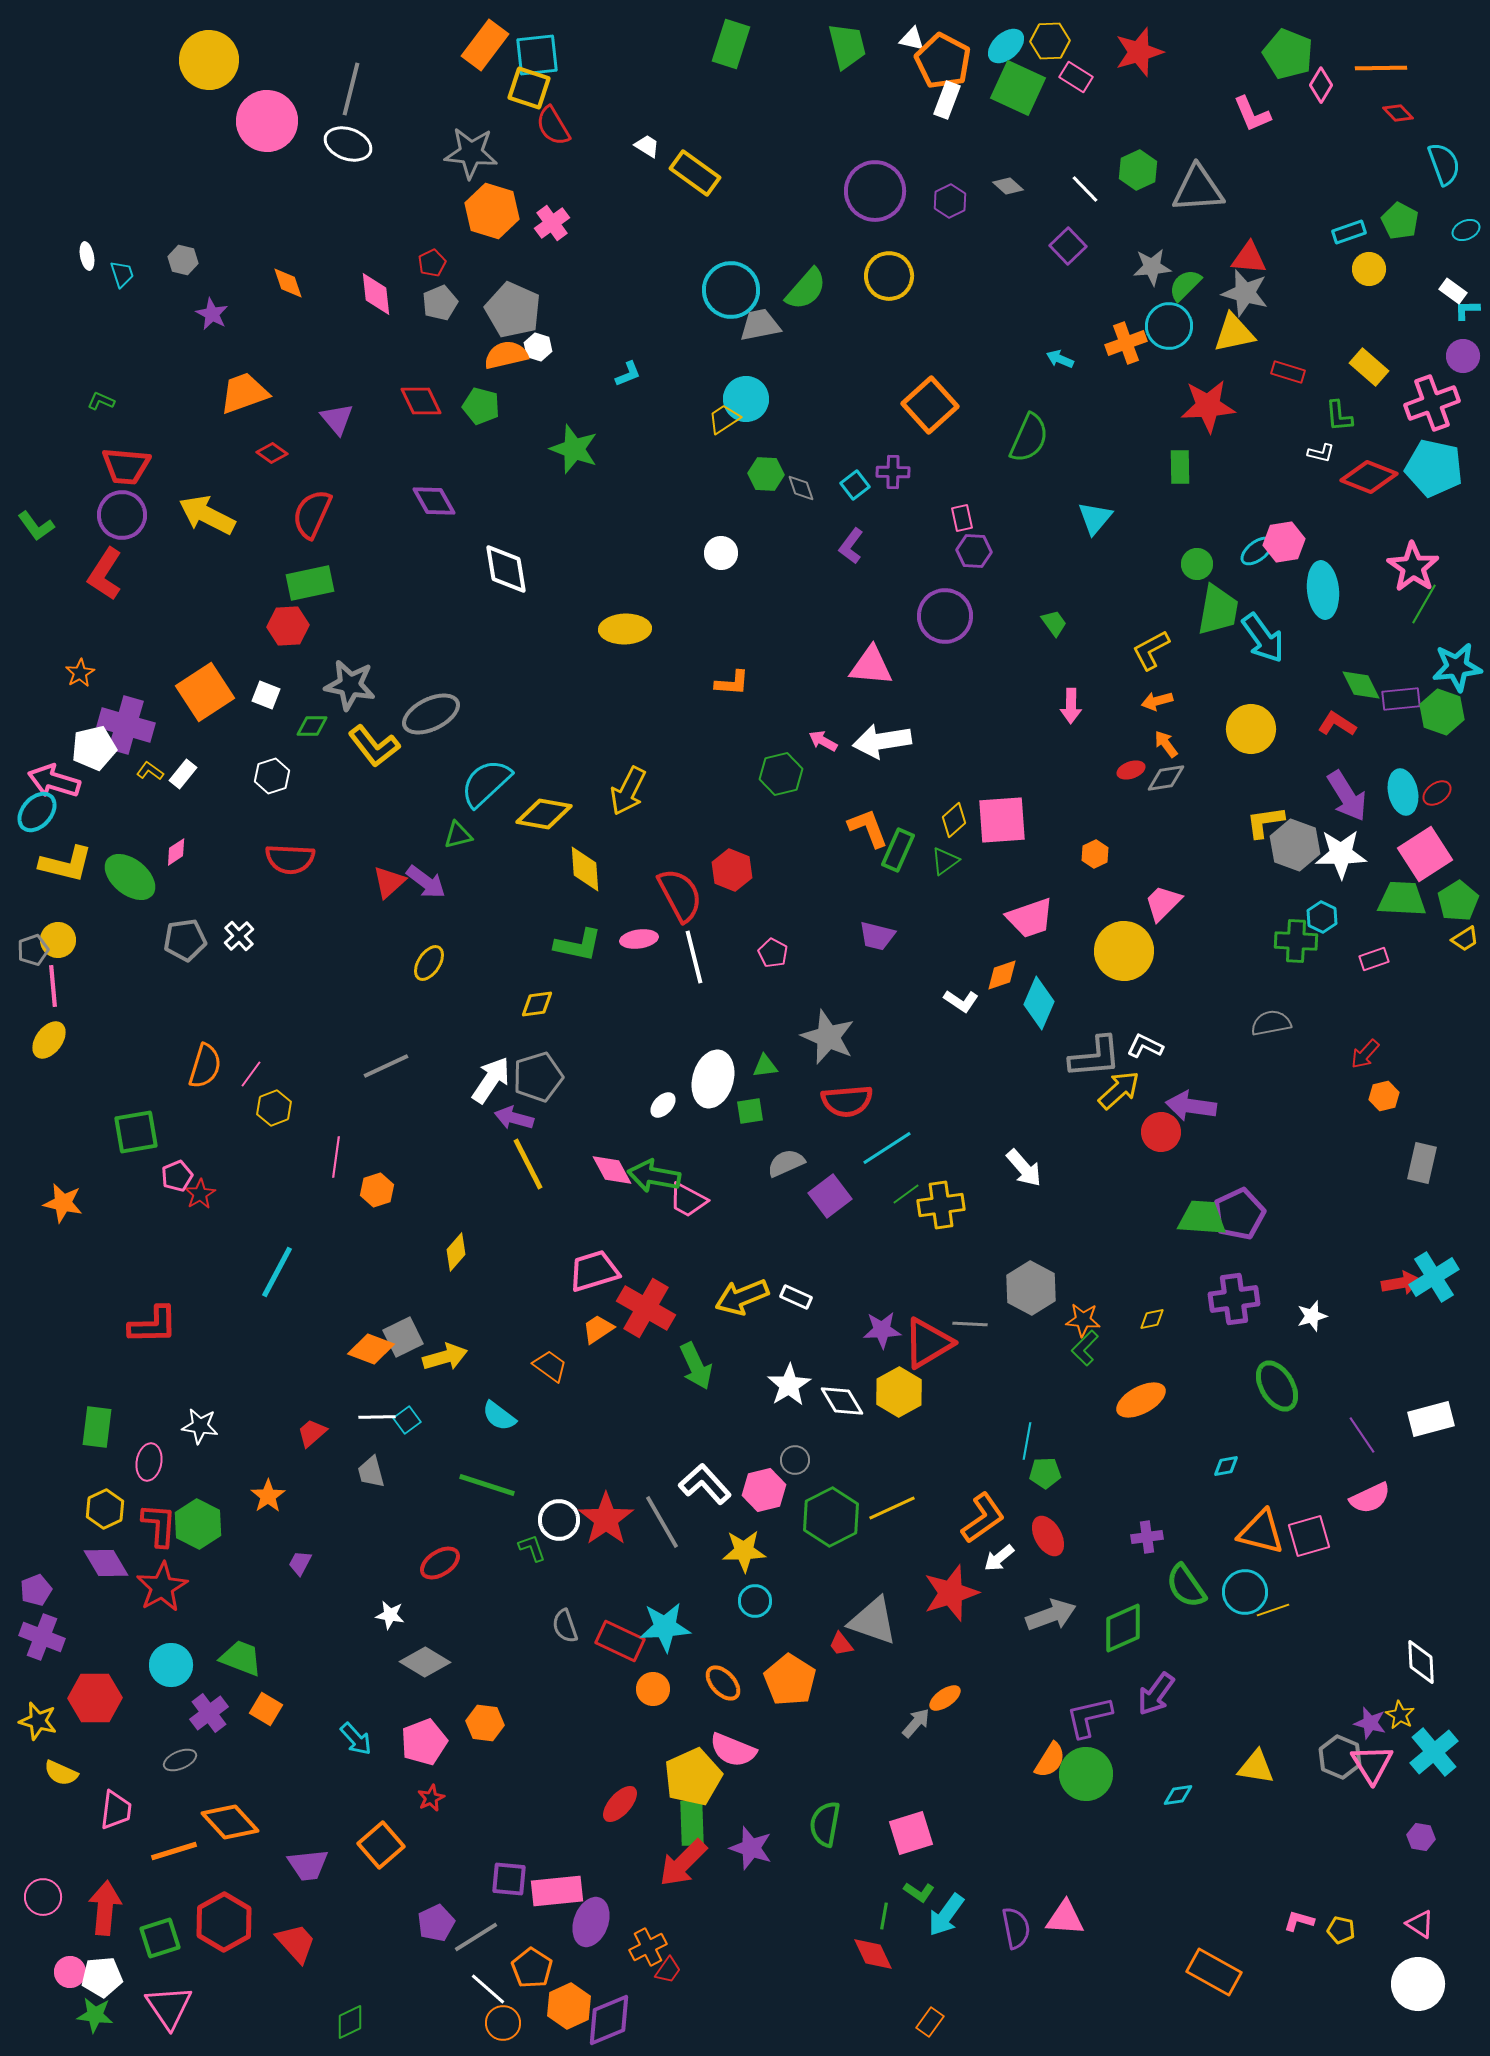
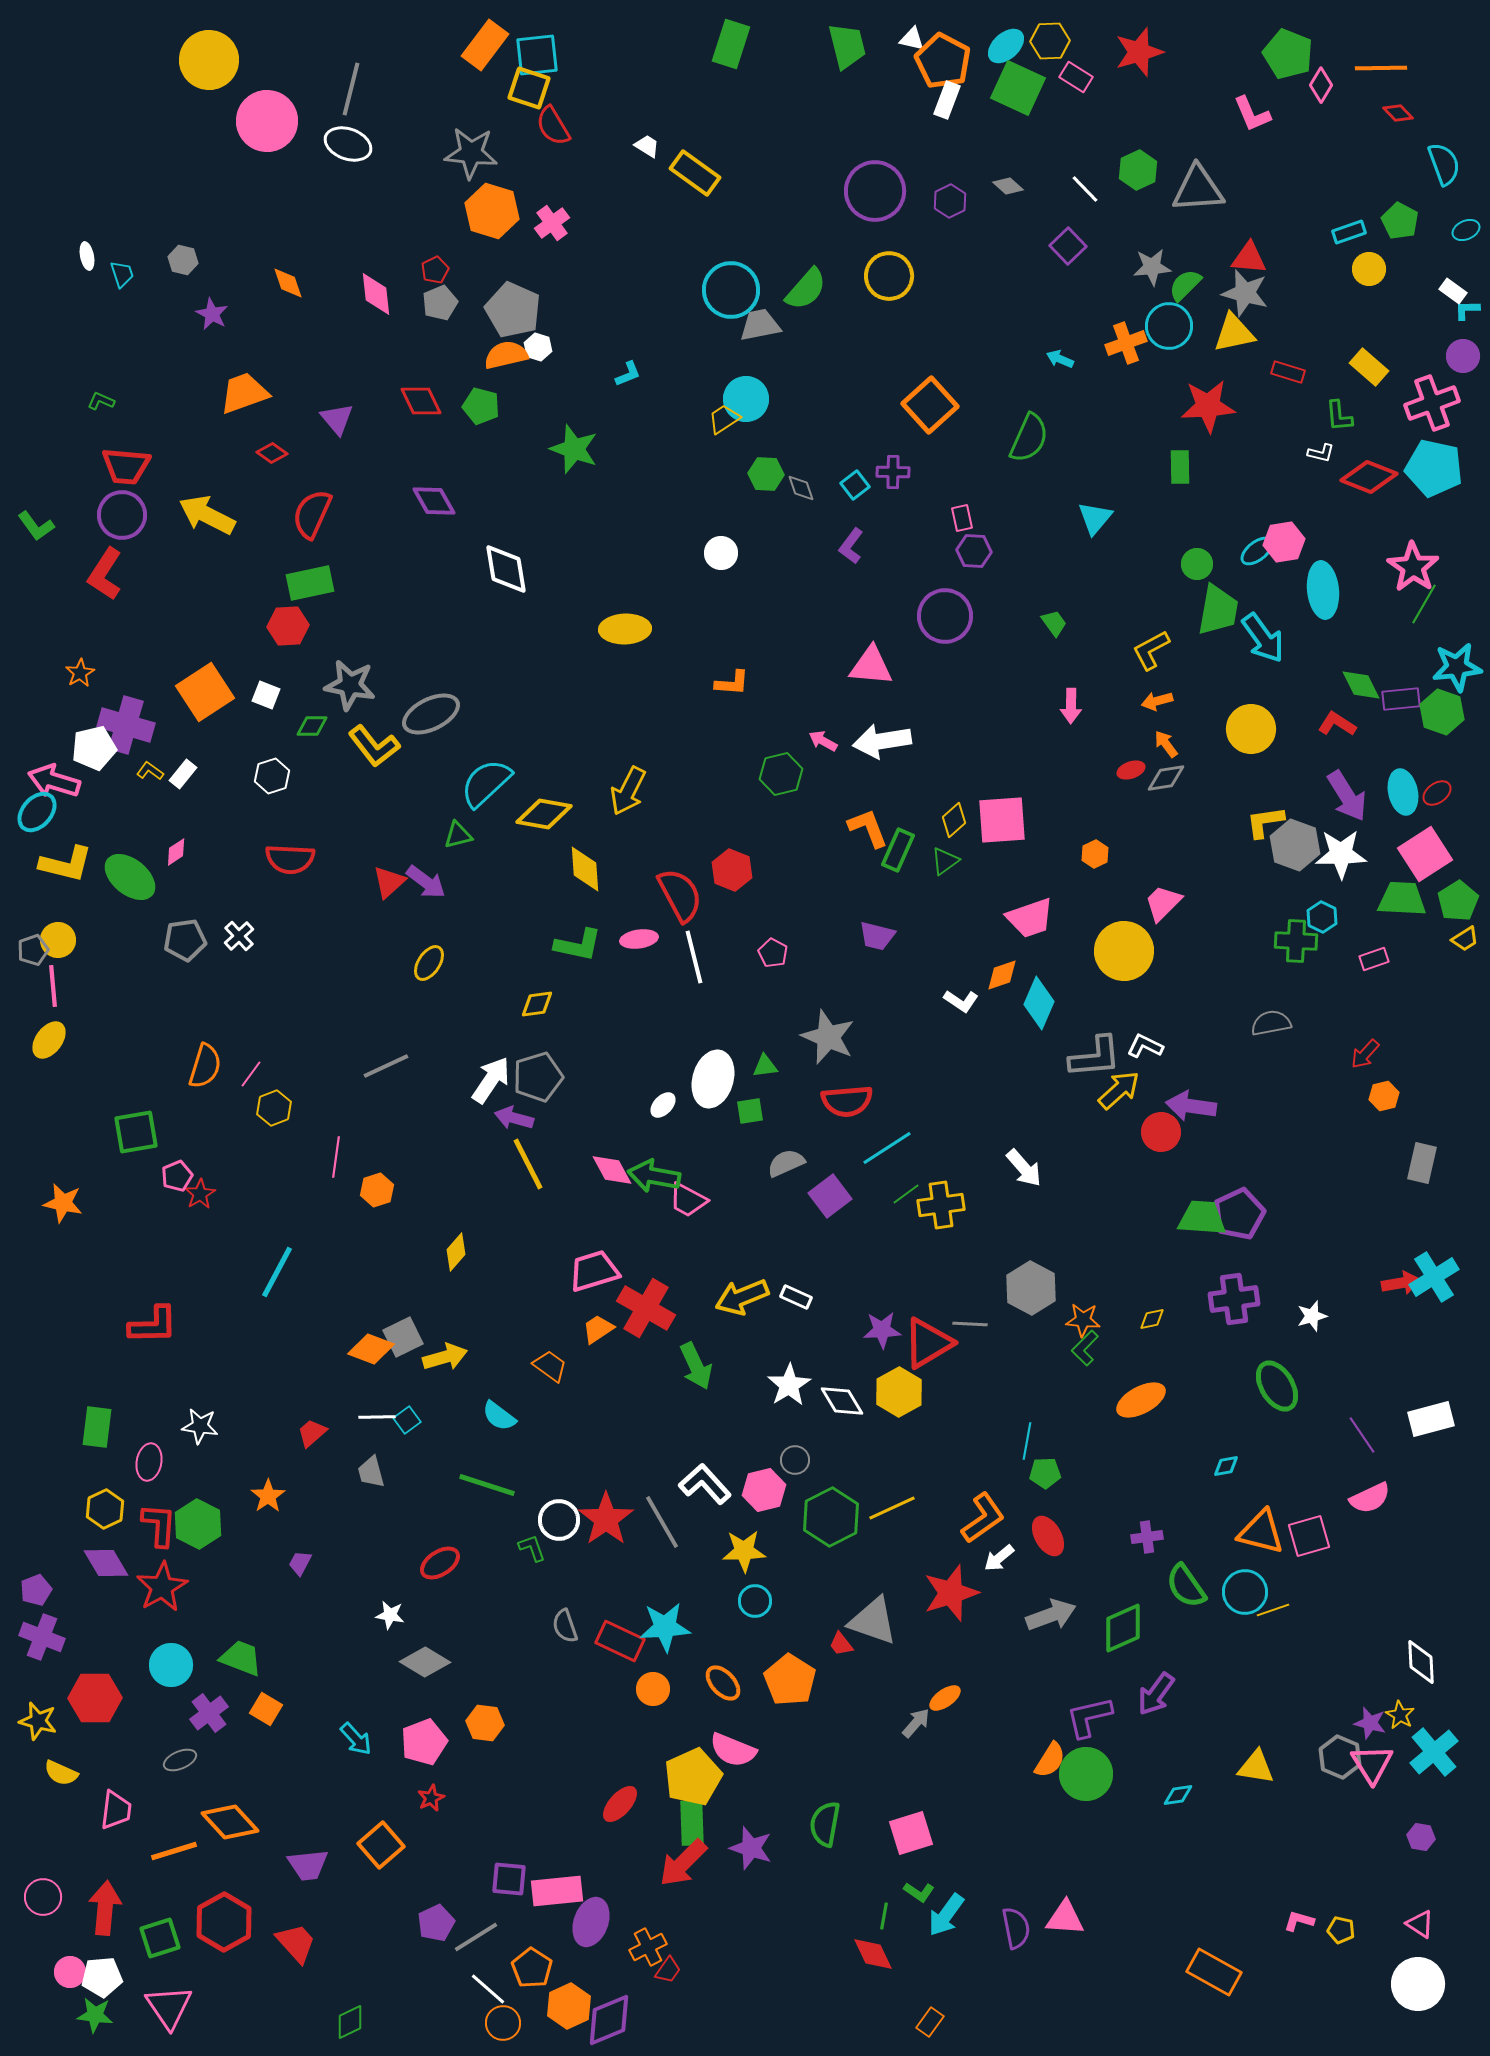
red pentagon at (432, 263): moved 3 px right, 7 px down
